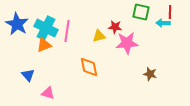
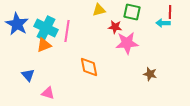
green square: moved 9 px left
yellow triangle: moved 26 px up
